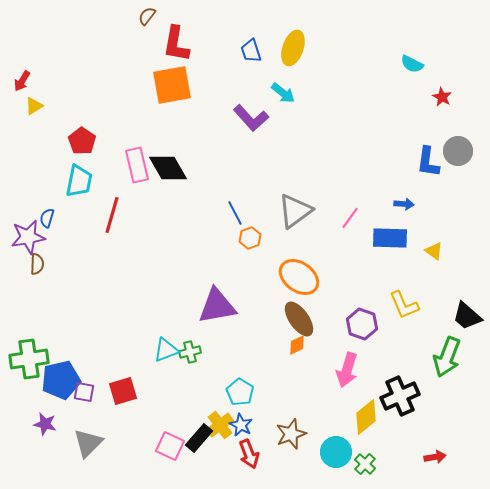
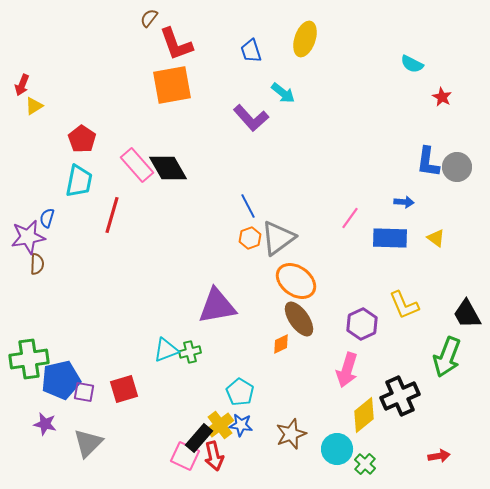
brown semicircle at (147, 16): moved 2 px right, 2 px down
red L-shape at (176, 44): rotated 30 degrees counterclockwise
yellow ellipse at (293, 48): moved 12 px right, 9 px up
red arrow at (22, 81): moved 4 px down; rotated 10 degrees counterclockwise
red pentagon at (82, 141): moved 2 px up
gray circle at (458, 151): moved 1 px left, 16 px down
pink rectangle at (137, 165): rotated 28 degrees counterclockwise
blue arrow at (404, 204): moved 2 px up
gray triangle at (295, 211): moved 17 px left, 27 px down
blue line at (235, 213): moved 13 px right, 7 px up
yellow triangle at (434, 251): moved 2 px right, 13 px up
orange ellipse at (299, 277): moved 3 px left, 4 px down
black trapezoid at (467, 316): moved 2 px up; rotated 20 degrees clockwise
purple hexagon at (362, 324): rotated 16 degrees clockwise
orange diamond at (297, 345): moved 16 px left, 1 px up
red square at (123, 391): moved 1 px right, 2 px up
yellow diamond at (366, 417): moved 2 px left, 2 px up
blue star at (241, 425): rotated 20 degrees counterclockwise
pink square at (170, 446): moved 15 px right, 10 px down
cyan circle at (336, 452): moved 1 px right, 3 px up
red arrow at (249, 454): moved 35 px left, 2 px down; rotated 8 degrees clockwise
red arrow at (435, 457): moved 4 px right, 1 px up
